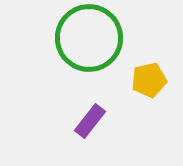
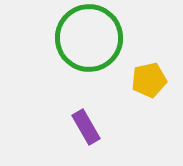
purple rectangle: moved 4 px left, 6 px down; rotated 68 degrees counterclockwise
